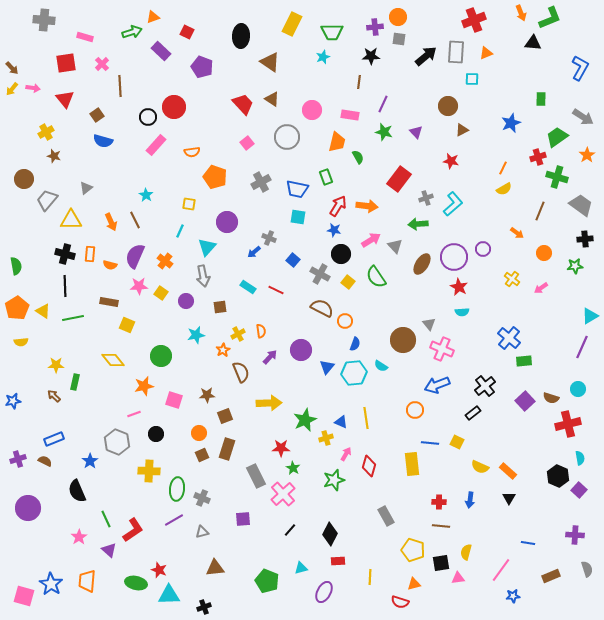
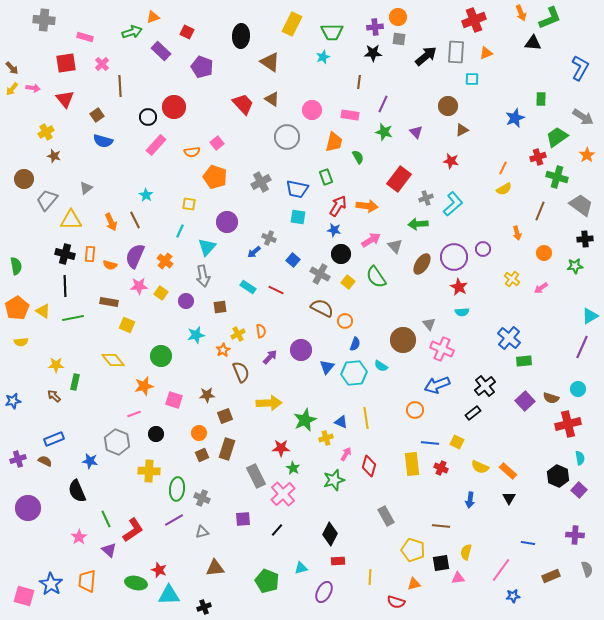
black star at (371, 56): moved 2 px right, 3 px up
blue star at (511, 123): moved 4 px right, 5 px up
orange trapezoid at (337, 142): moved 3 px left
pink square at (247, 143): moved 30 px left
orange arrow at (517, 233): rotated 40 degrees clockwise
blue star at (90, 461): rotated 28 degrees counterclockwise
red cross at (439, 502): moved 2 px right, 34 px up; rotated 24 degrees clockwise
black line at (290, 530): moved 13 px left
red semicircle at (400, 602): moved 4 px left
